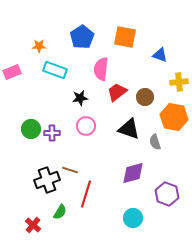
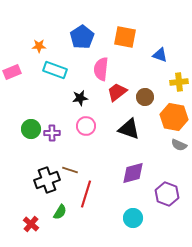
gray semicircle: moved 24 px right, 3 px down; rotated 49 degrees counterclockwise
red cross: moved 2 px left, 1 px up
